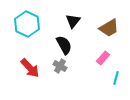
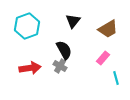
cyan hexagon: moved 2 px down; rotated 15 degrees clockwise
brown trapezoid: moved 1 px left, 1 px down
black semicircle: moved 5 px down
red arrow: rotated 55 degrees counterclockwise
cyan line: rotated 32 degrees counterclockwise
